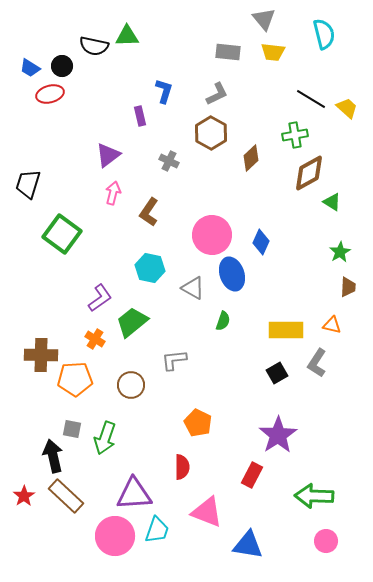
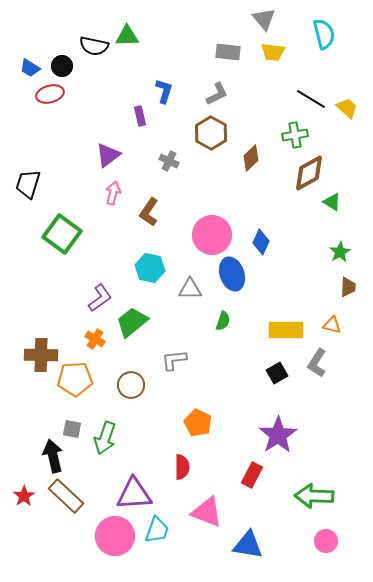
gray triangle at (193, 288): moved 3 px left, 1 px down; rotated 30 degrees counterclockwise
